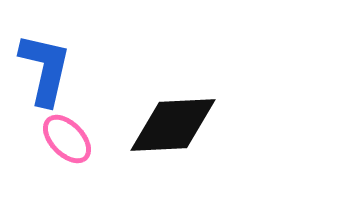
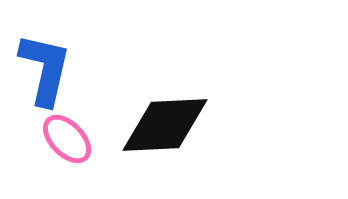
black diamond: moved 8 px left
